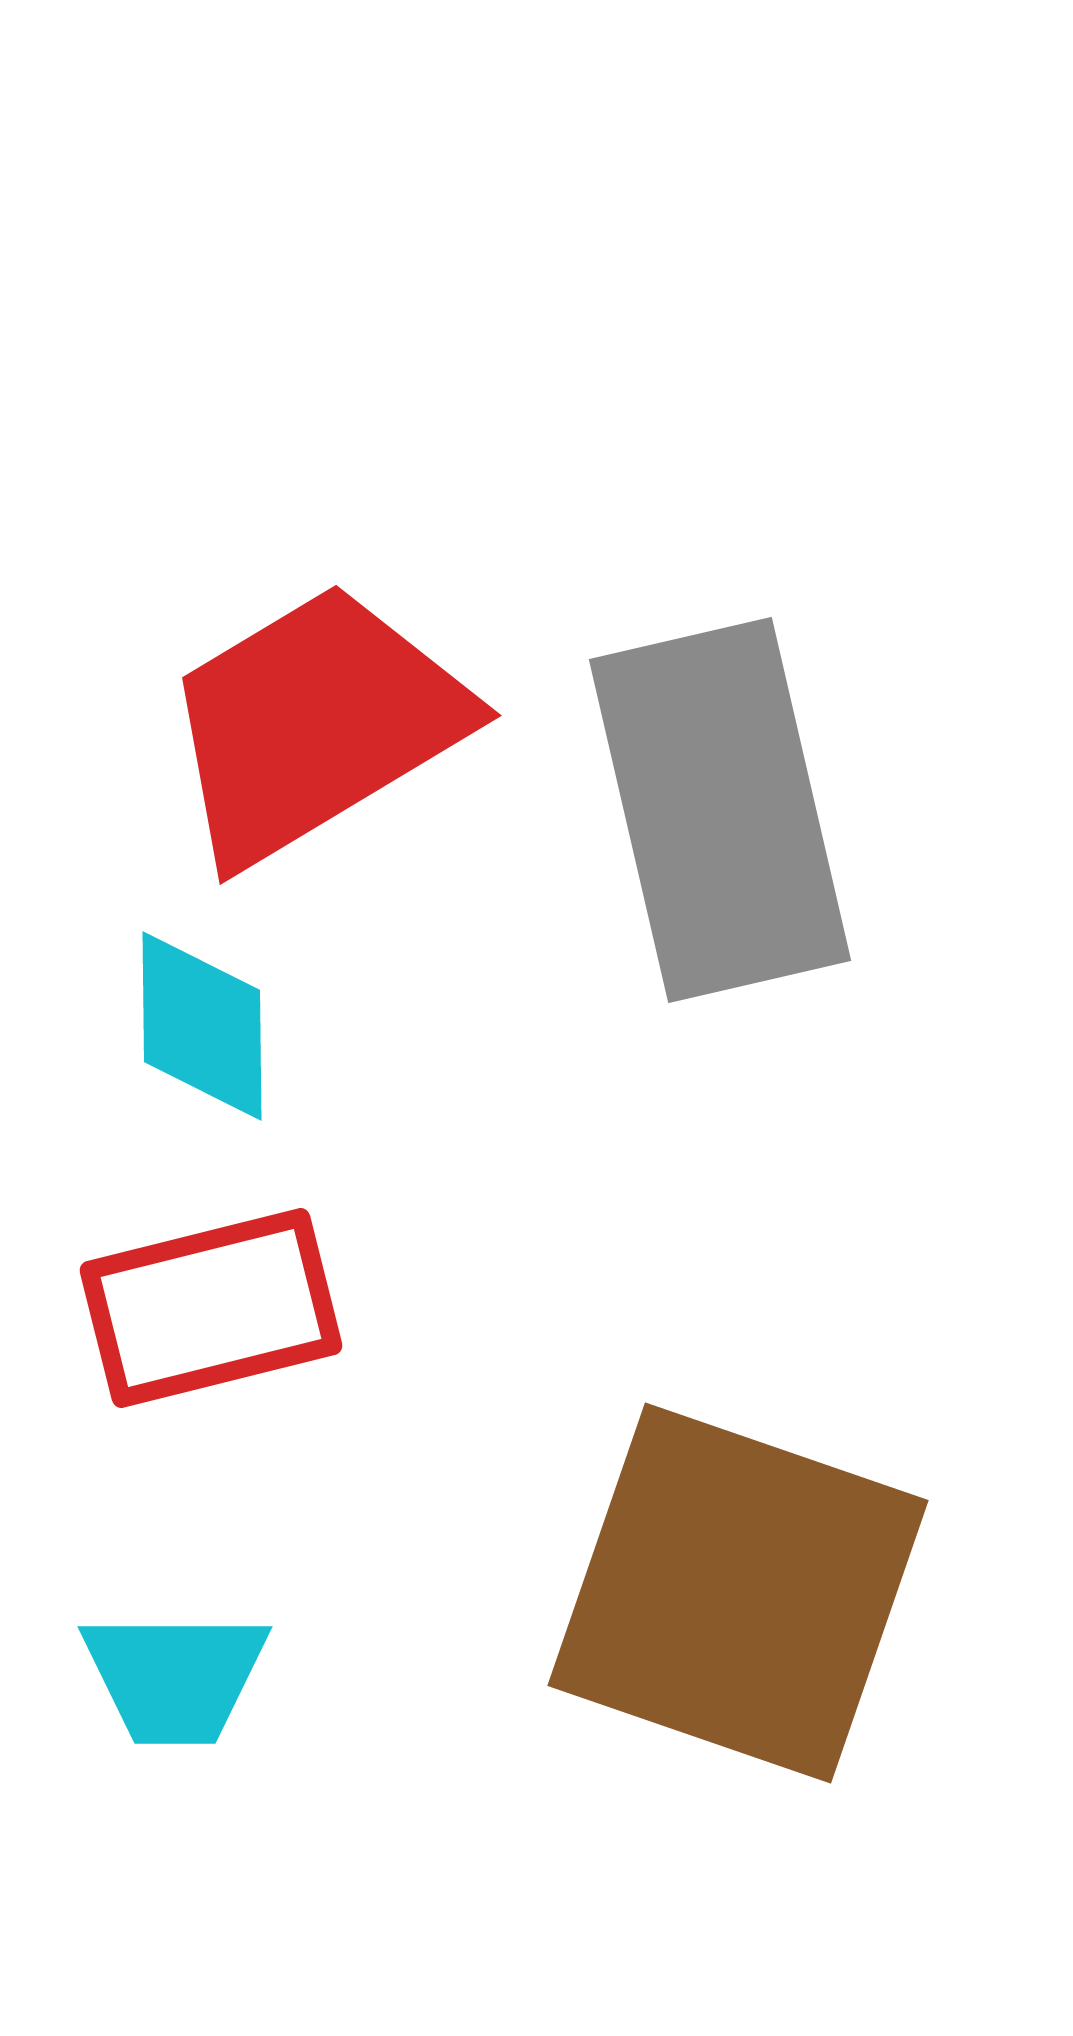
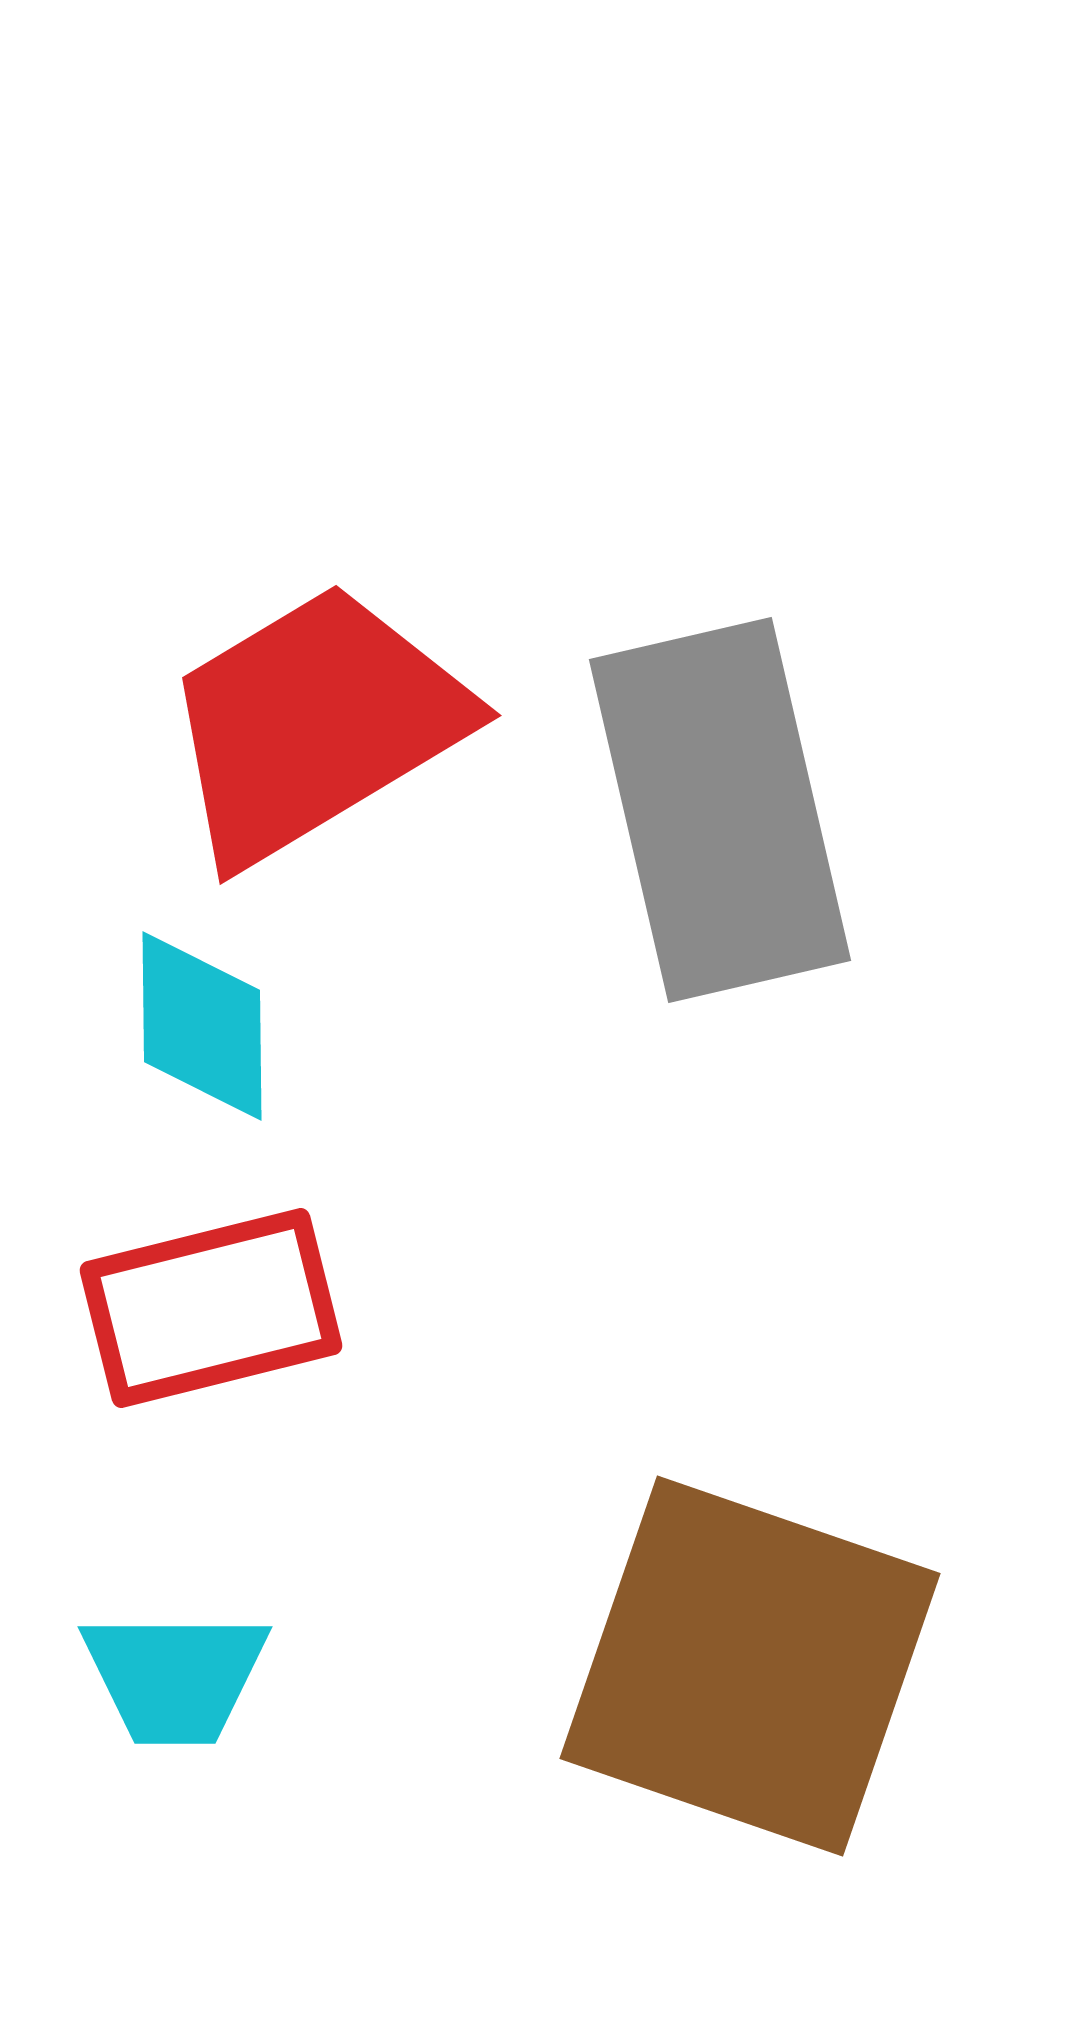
brown square: moved 12 px right, 73 px down
